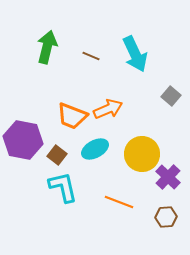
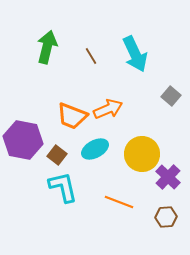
brown line: rotated 36 degrees clockwise
